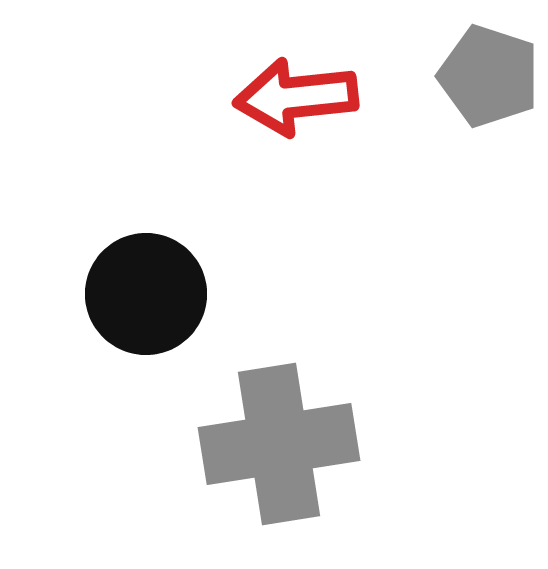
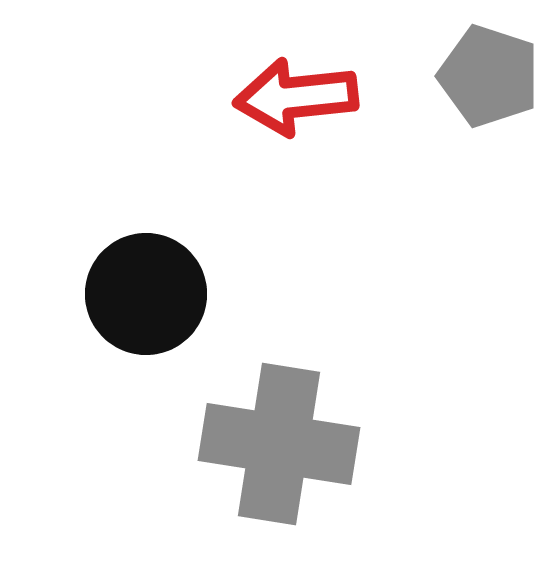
gray cross: rotated 18 degrees clockwise
